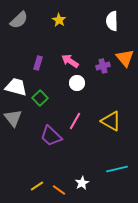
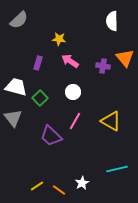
yellow star: moved 19 px down; rotated 24 degrees counterclockwise
purple cross: rotated 24 degrees clockwise
white circle: moved 4 px left, 9 px down
